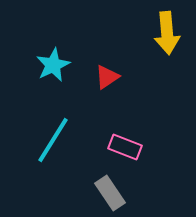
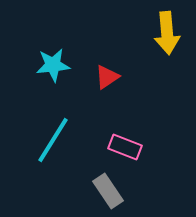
cyan star: rotated 20 degrees clockwise
gray rectangle: moved 2 px left, 2 px up
